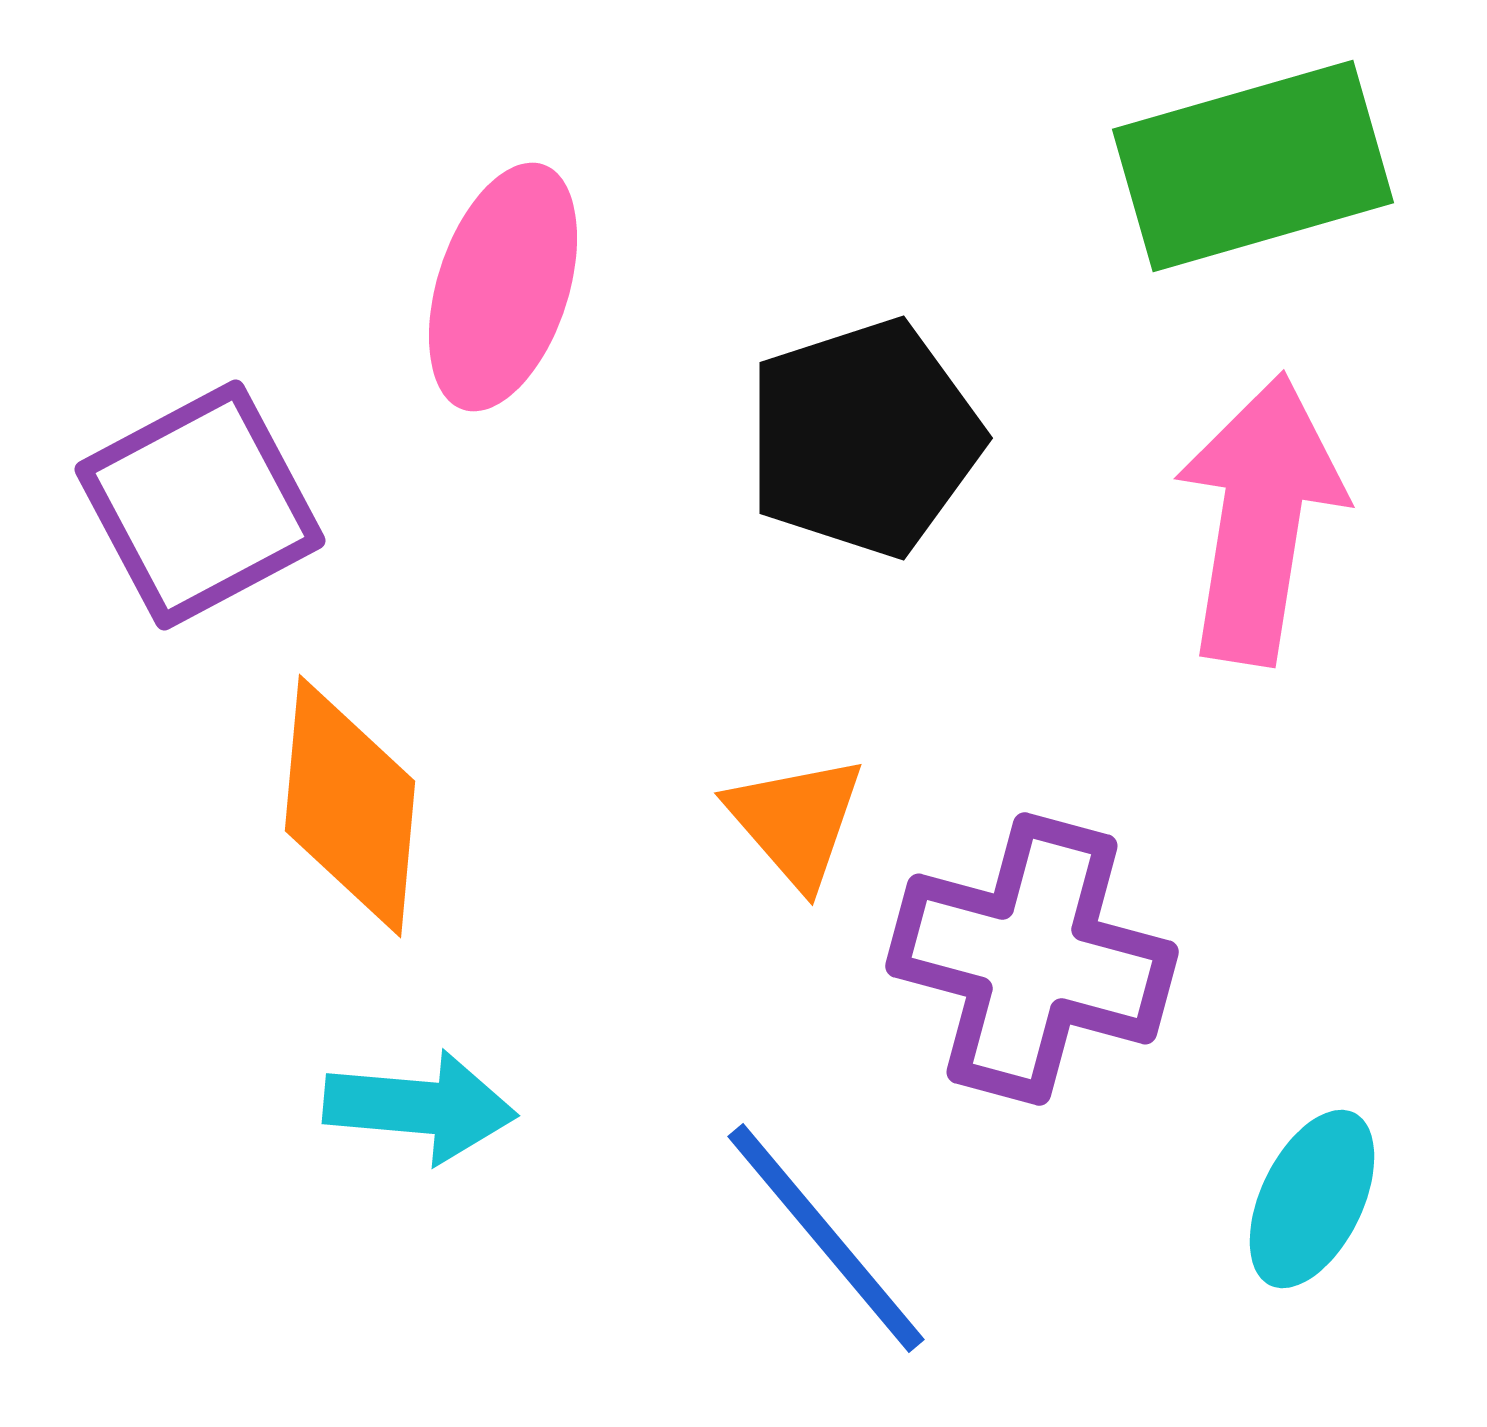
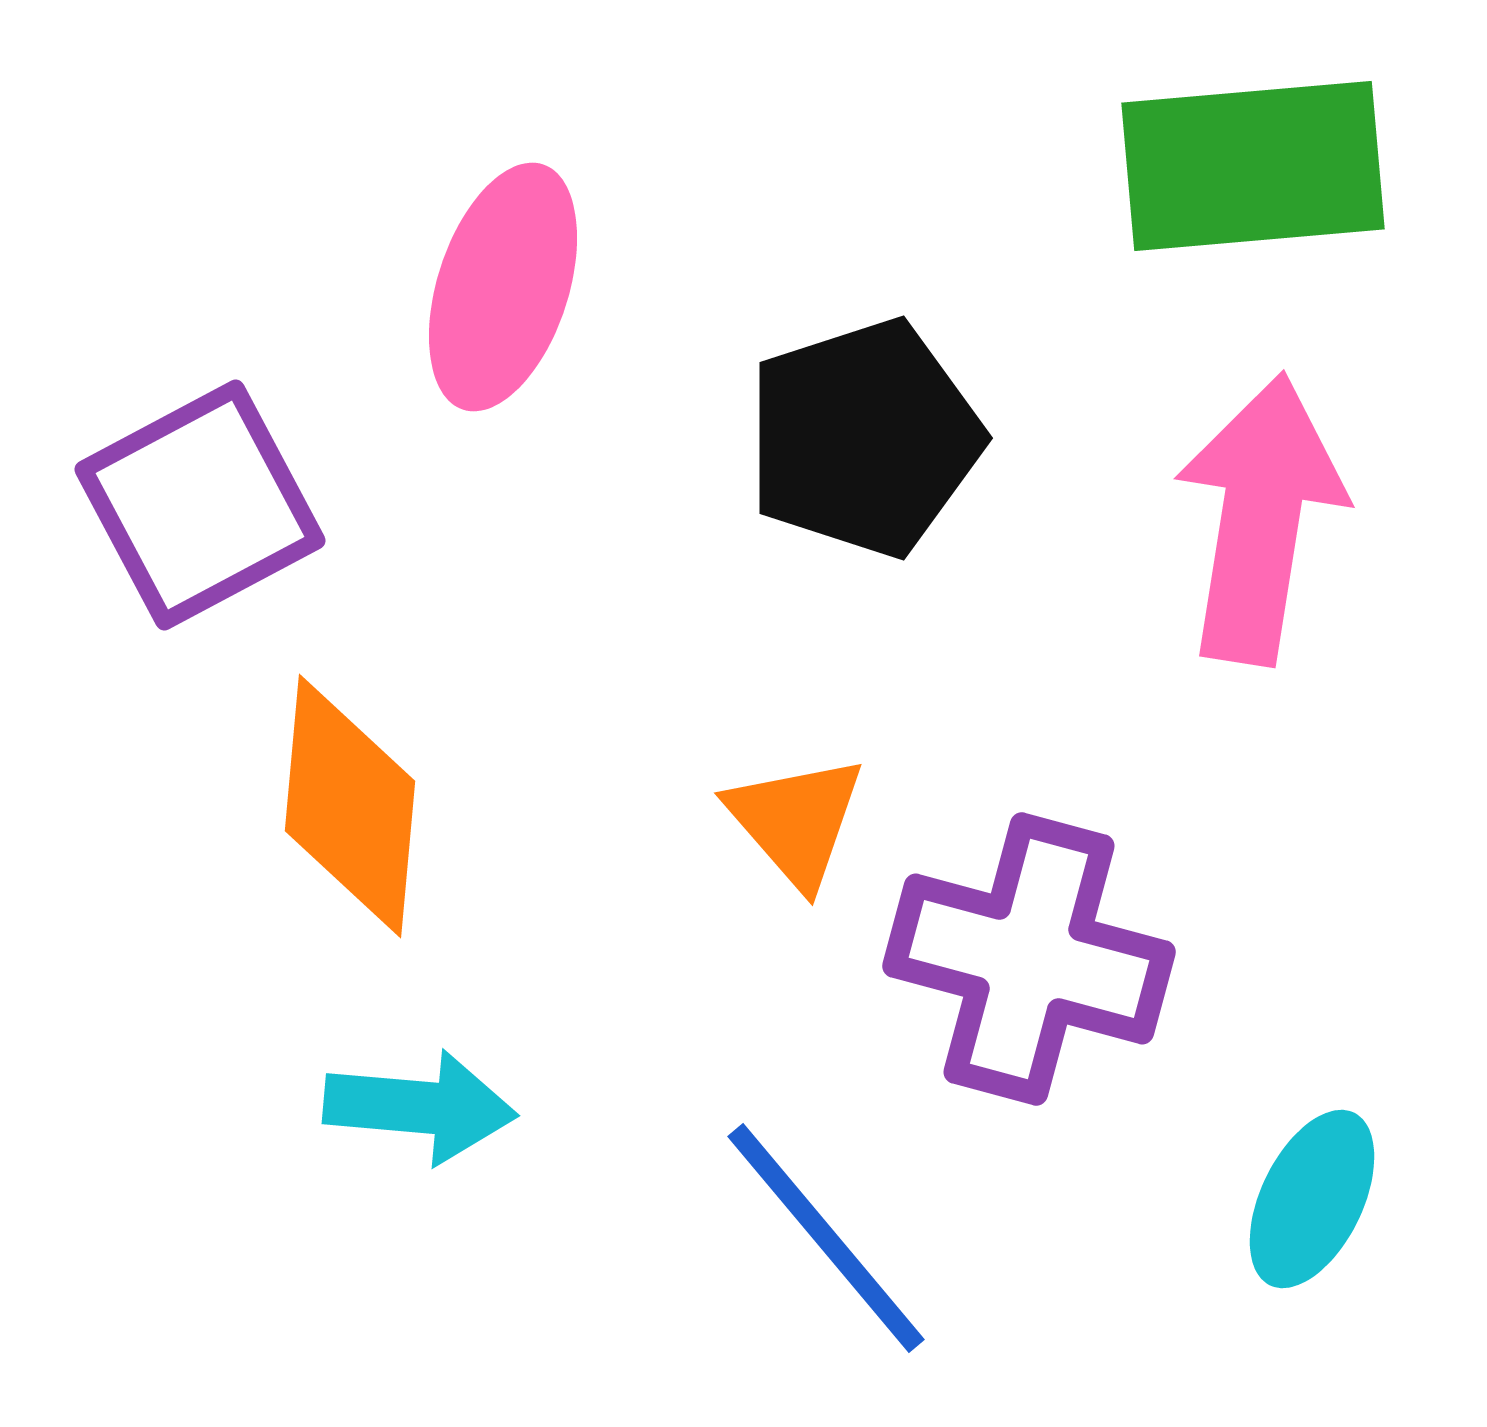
green rectangle: rotated 11 degrees clockwise
purple cross: moved 3 px left
